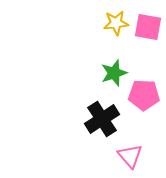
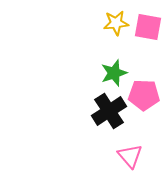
black cross: moved 7 px right, 8 px up
